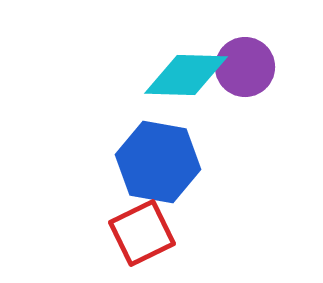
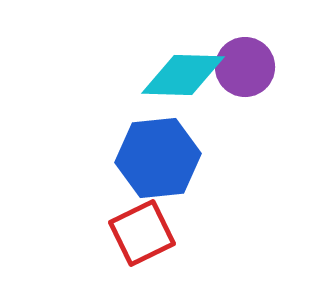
cyan diamond: moved 3 px left
blue hexagon: moved 4 px up; rotated 16 degrees counterclockwise
